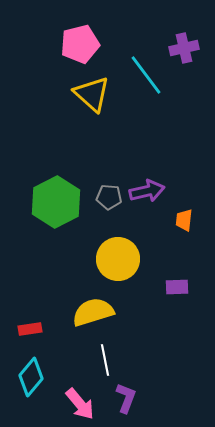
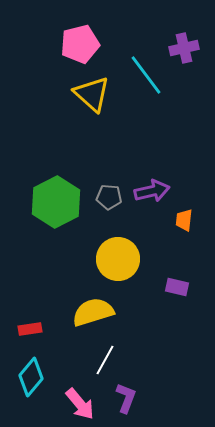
purple arrow: moved 5 px right
purple rectangle: rotated 15 degrees clockwise
white line: rotated 40 degrees clockwise
